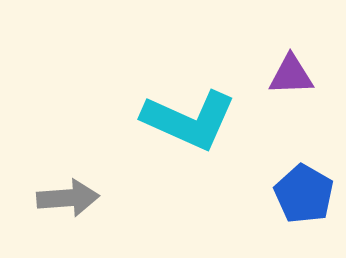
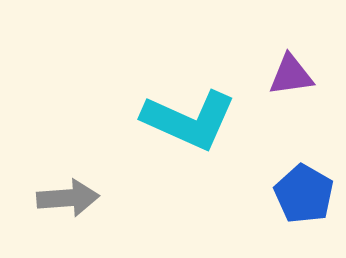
purple triangle: rotated 6 degrees counterclockwise
